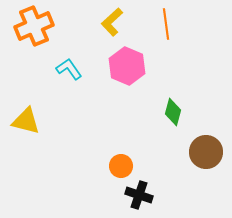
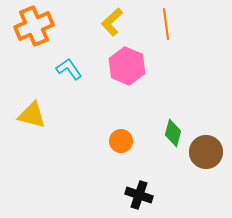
green diamond: moved 21 px down
yellow triangle: moved 6 px right, 6 px up
orange circle: moved 25 px up
